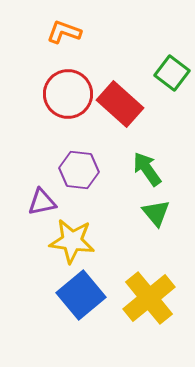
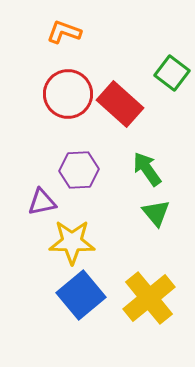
purple hexagon: rotated 9 degrees counterclockwise
yellow star: moved 1 px down; rotated 6 degrees counterclockwise
